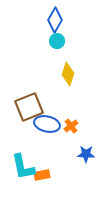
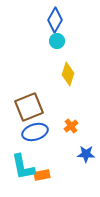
blue ellipse: moved 12 px left, 8 px down; rotated 30 degrees counterclockwise
